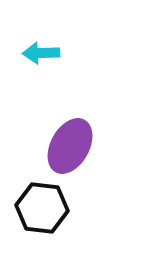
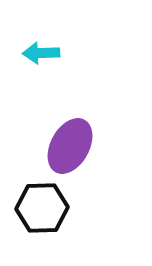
black hexagon: rotated 9 degrees counterclockwise
